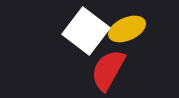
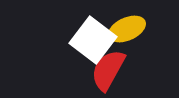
white square: moved 7 px right, 9 px down
